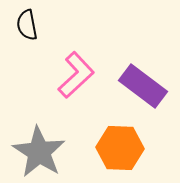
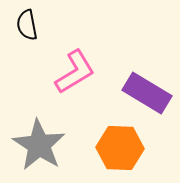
pink L-shape: moved 1 px left, 3 px up; rotated 12 degrees clockwise
purple rectangle: moved 4 px right, 7 px down; rotated 6 degrees counterclockwise
gray star: moved 7 px up
